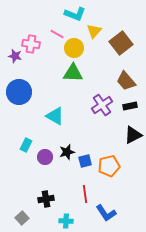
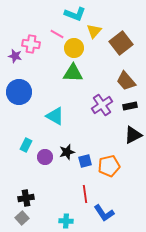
black cross: moved 20 px left, 1 px up
blue L-shape: moved 2 px left
